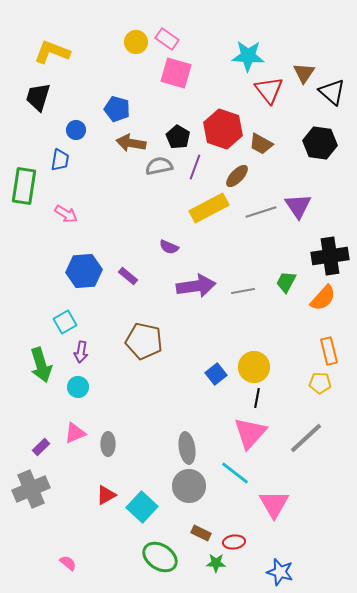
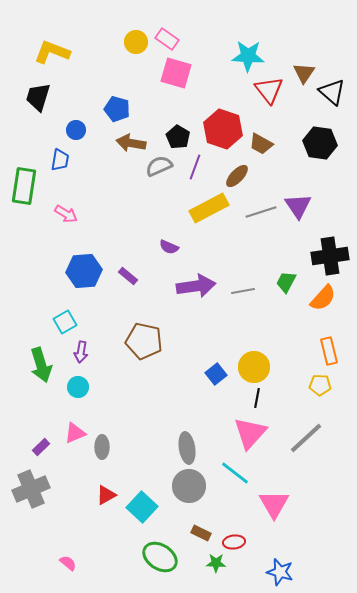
gray semicircle at (159, 166): rotated 12 degrees counterclockwise
yellow pentagon at (320, 383): moved 2 px down
gray ellipse at (108, 444): moved 6 px left, 3 px down
